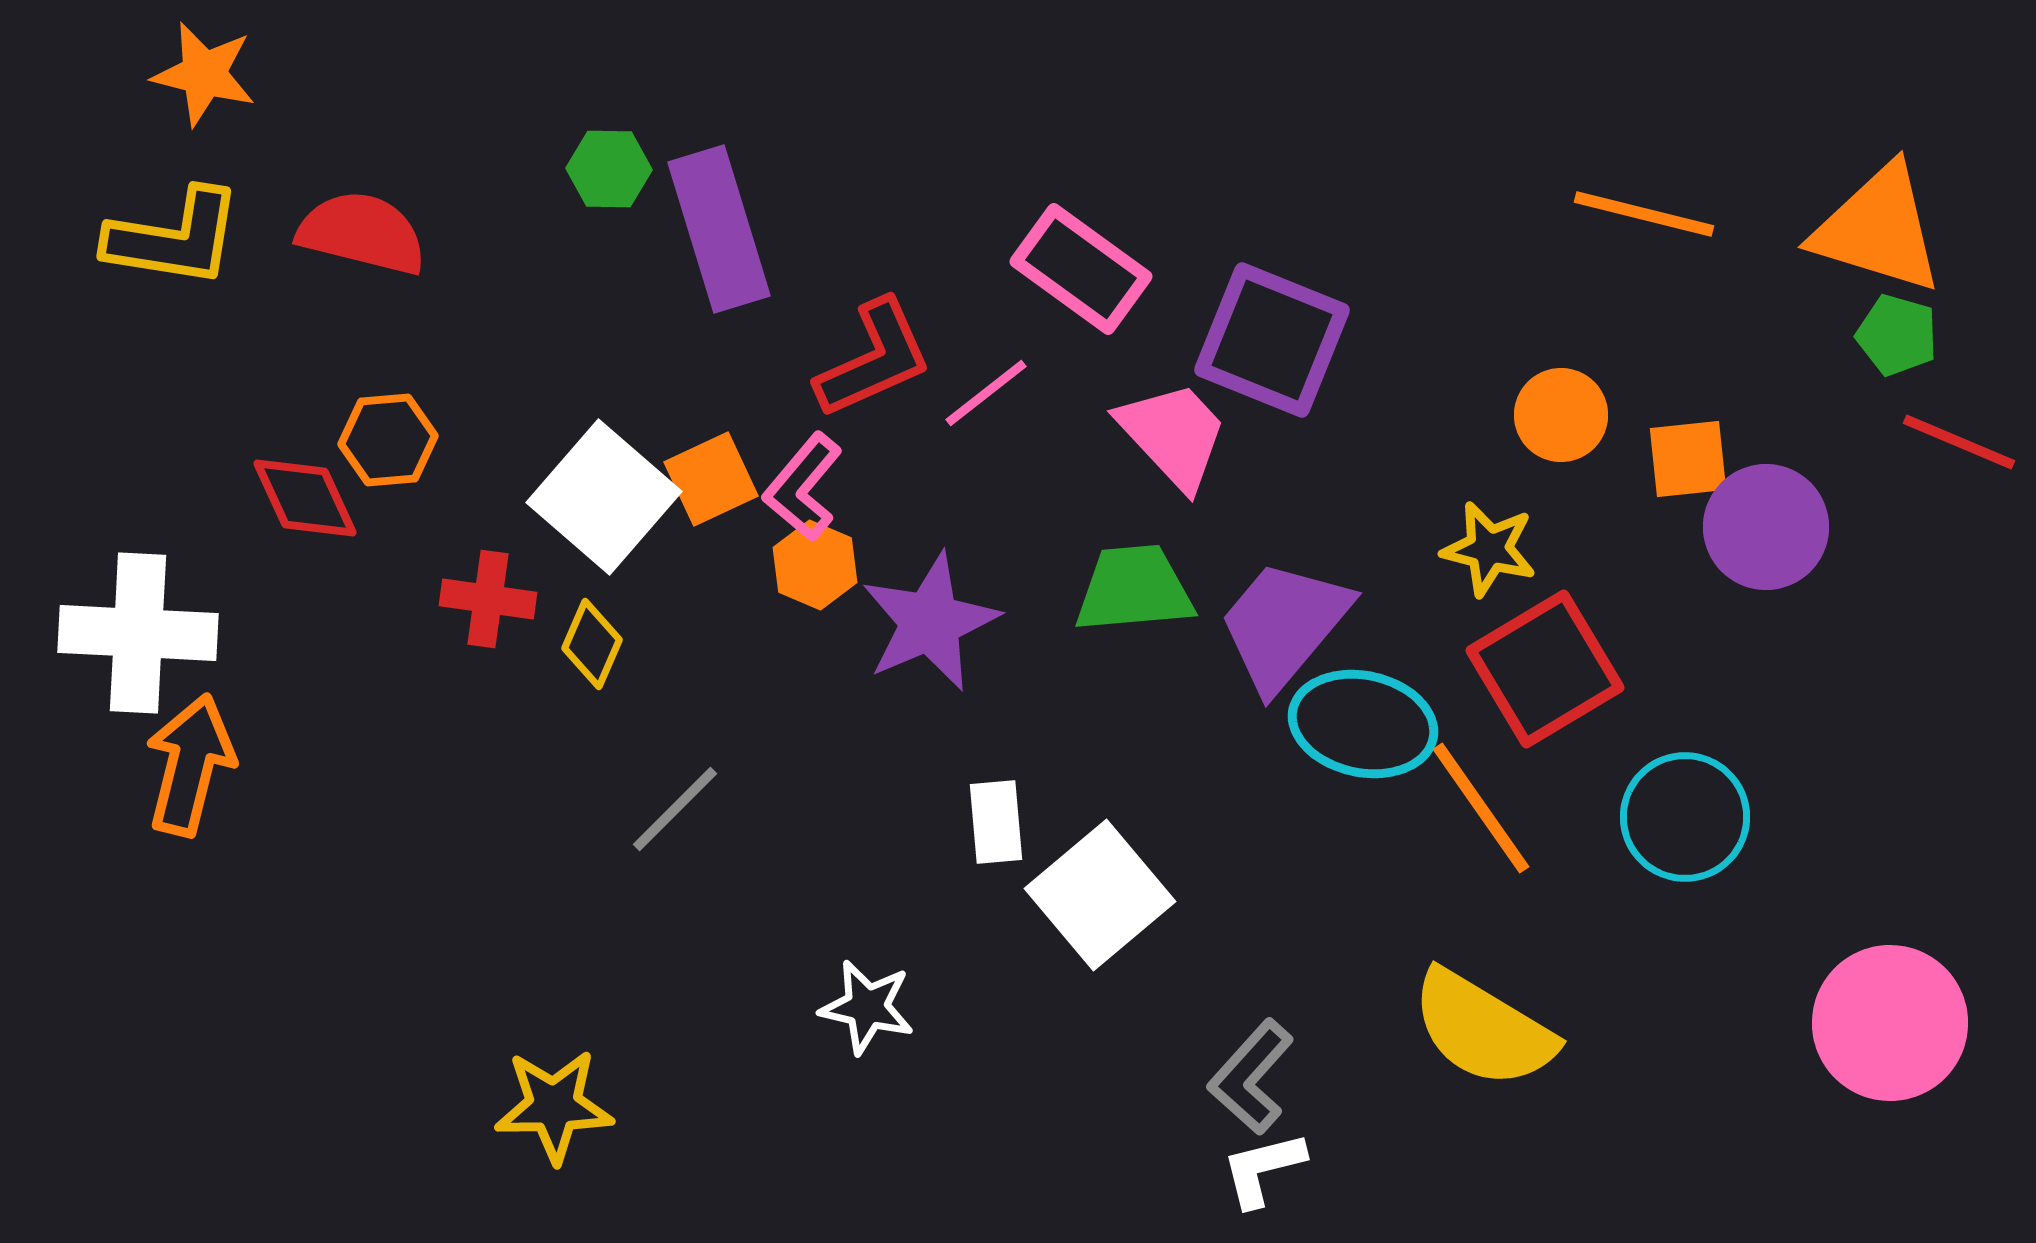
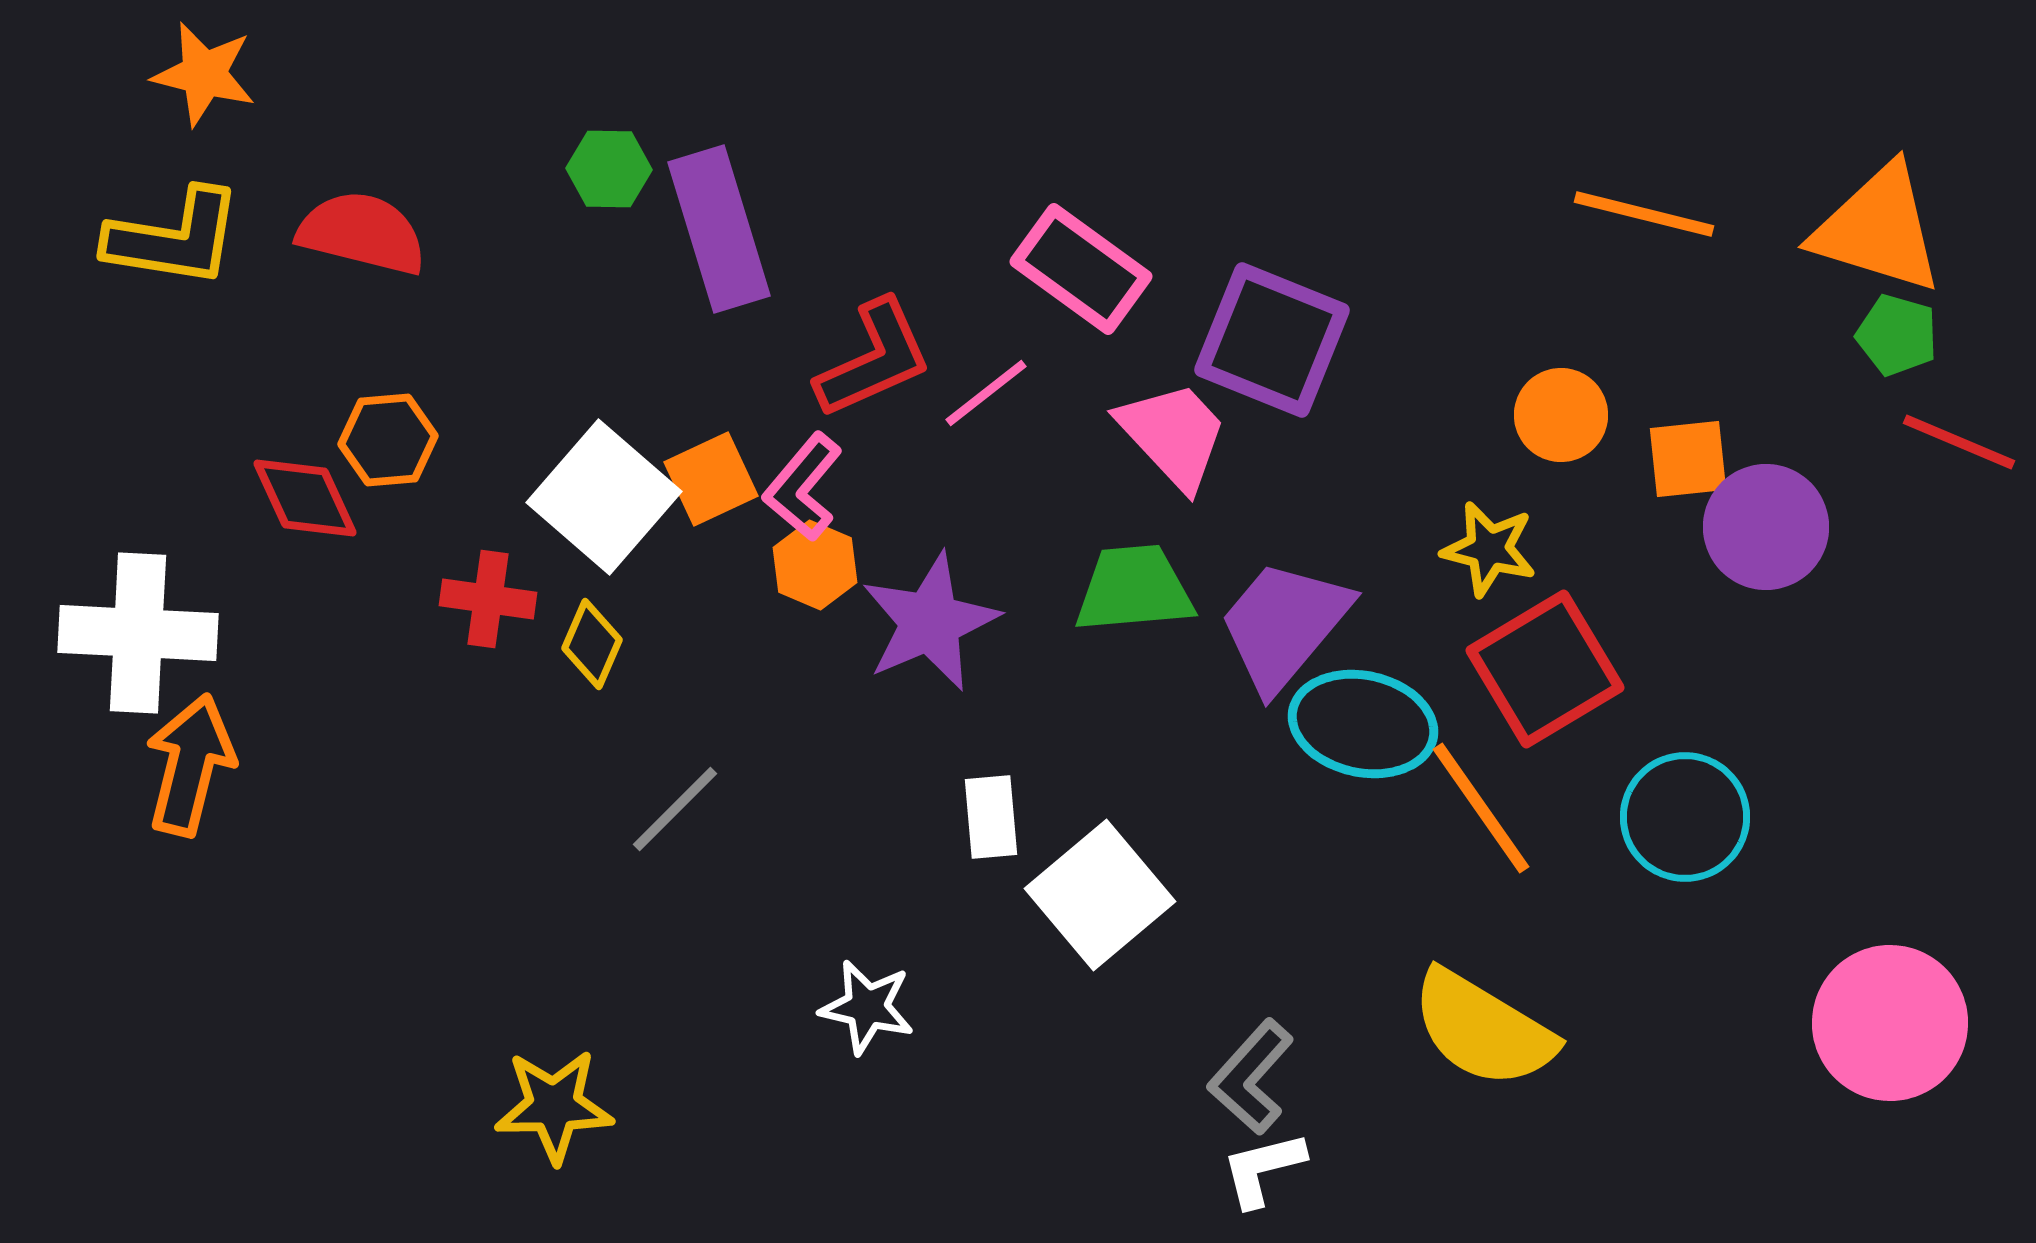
white rectangle at (996, 822): moved 5 px left, 5 px up
